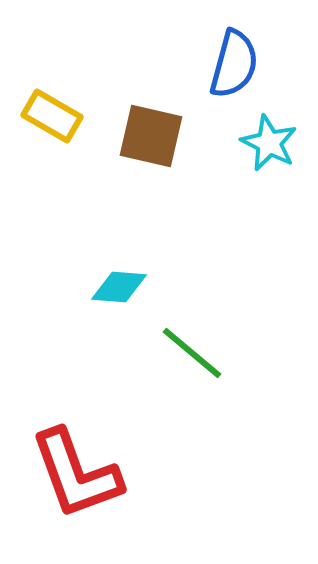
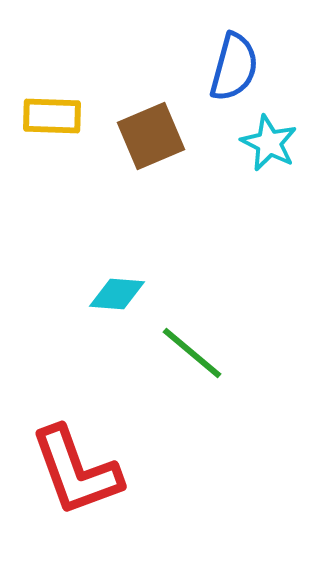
blue semicircle: moved 3 px down
yellow rectangle: rotated 28 degrees counterclockwise
brown square: rotated 36 degrees counterclockwise
cyan diamond: moved 2 px left, 7 px down
red L-shape: moved 3 px up
